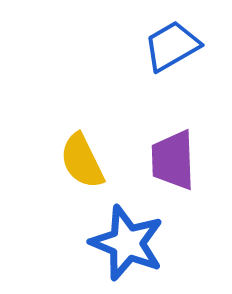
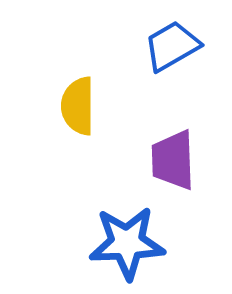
yellow semicircle: moved 4 px left, 55 px up; rotated 26 degrees clockwise
blue star: rotated 24 degrees counterclockwise
